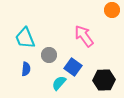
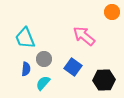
orange circle: moved 2 px down
pink arrow: rotated 15 degrees counterclockwise
gray circle: moved 5 px left, 4 px down
cyan semicircle: moved 16 px left
